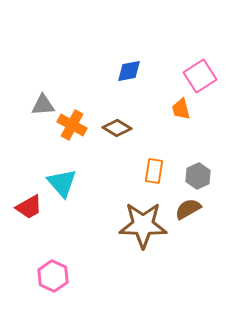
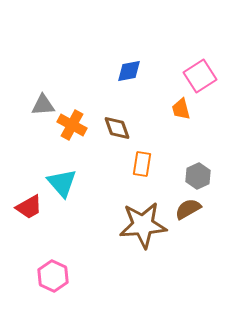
brown diamond: rotated 40 degrees clockwise
orange rectangle: moved 12 px left, 7 px up
brown star: rotated 6 degrees counterclockwise
